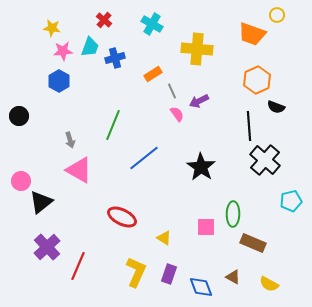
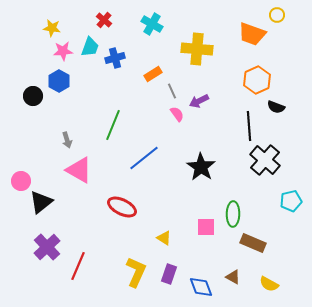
black circle: moved 14 px right, 20 px up
gray arrow: moved 3 px left
red ellipse: moved 10 px up
